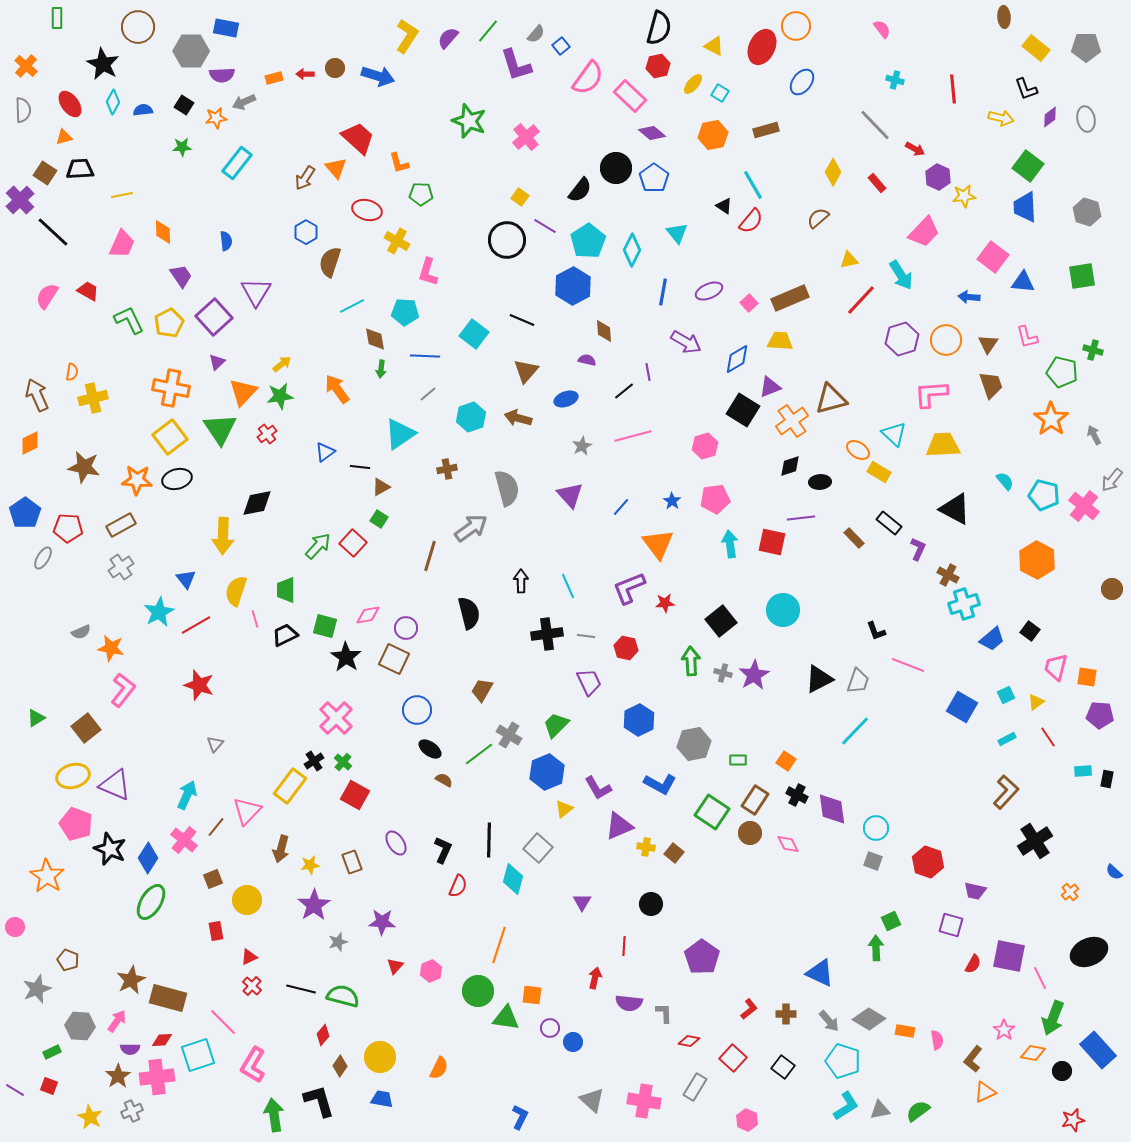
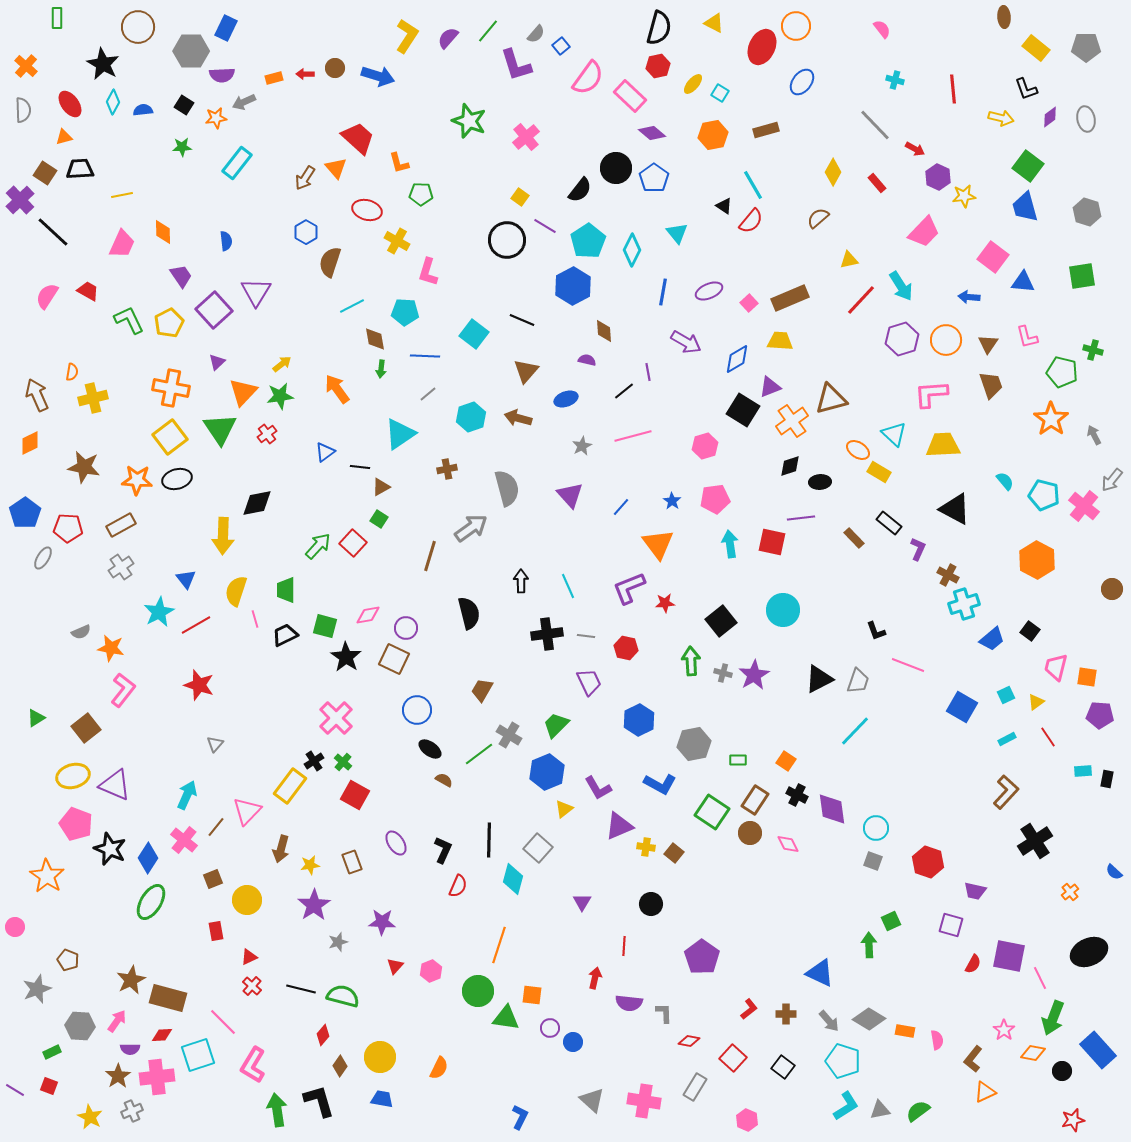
blue rectangle at (226, 28): rotated 75 degrees counterclockwise
yellow triangle at (714, 46): moved 23 px up
blue trapezoid at (1025, 207): rotated 12 degrees counterclockwise
cyan arrow at (901, 275): moved 11 px down
purple square at (214, 317): moved 7 px up
green arrow at (876, 948): moved 7 px left, 3 px up
red diamond at (162, 1040): moved 5 px up
green arrow at (274, 1115): moved 3 px right, 5 px up
